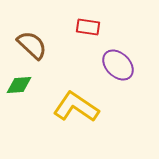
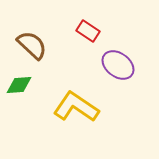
red rectangle: moved 4 px down; rotated 25 degrees clockwise
purple ellipse: rotated 8 degrees counterclockwise
